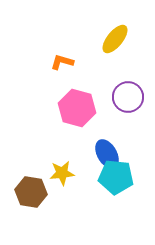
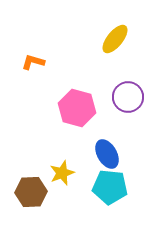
orange L-shape: moved 29 px left
yellow star: rotated 15 degrees counterclockwise
cyan pentagon: moved 6 px left, 10 px down
brown hexagon: rotated 12 degrees counterclockwise
